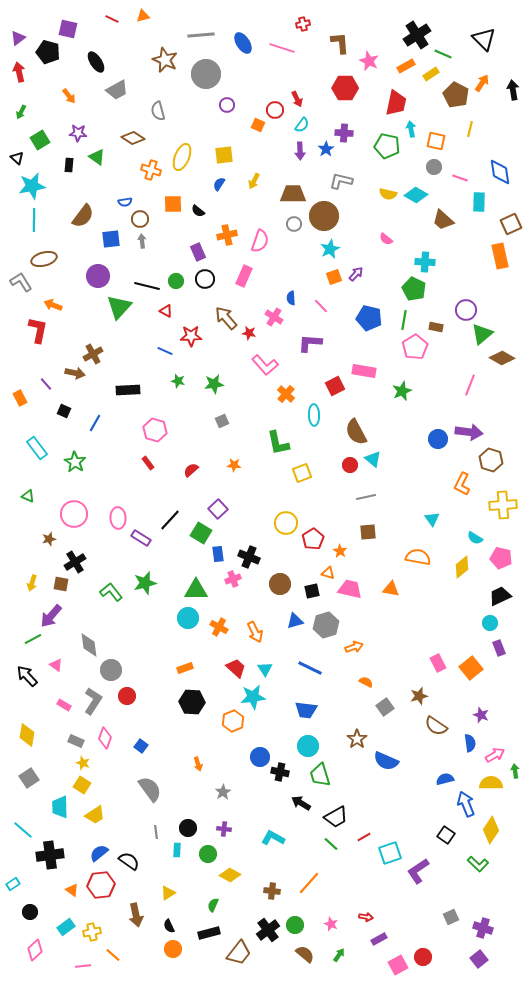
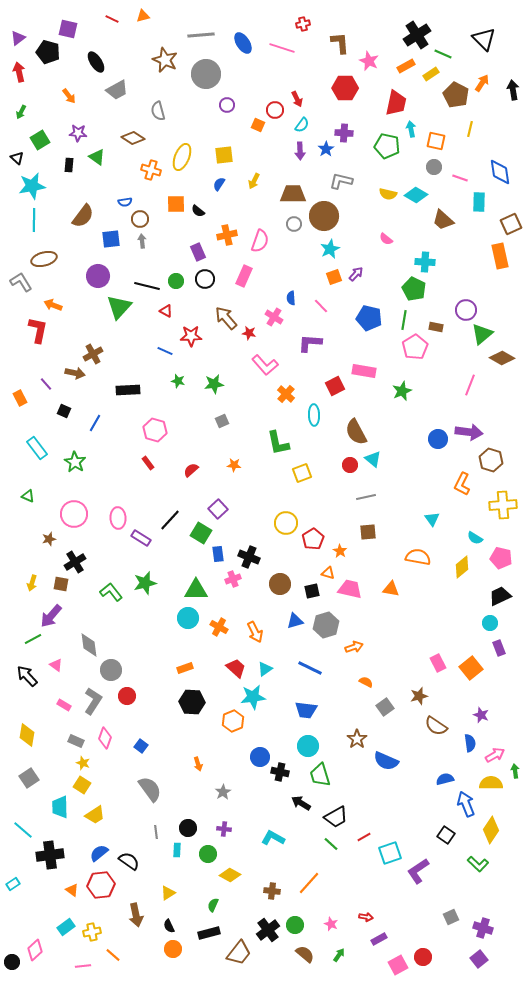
orange square at (173, 204): moved 3 px right
cyan triangle at (265, 669): rotated 28 degrees clockwise
black circle at (30, 912): moved 18 px left, 50 px down
